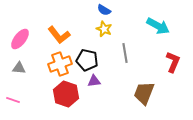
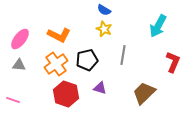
cyan arrow: rotated 90 degrees clockwise
orange L-shape: rotated 25 degrees counterclockwise
gray line: moved 2 px left, 2 px down; rotated 18 degrees clockwise
black pentagon: rotated 25 degrees counterclockwise
orange cross: moved 4 px left; rotated 15 degrees counterclockwise
gray triangle: moved 3 px up
purple triangle: moved 6 px right, 7 px down; rotated 24 degrees clockwise
brown trapezoid: rotated 25 degrees clockwise
